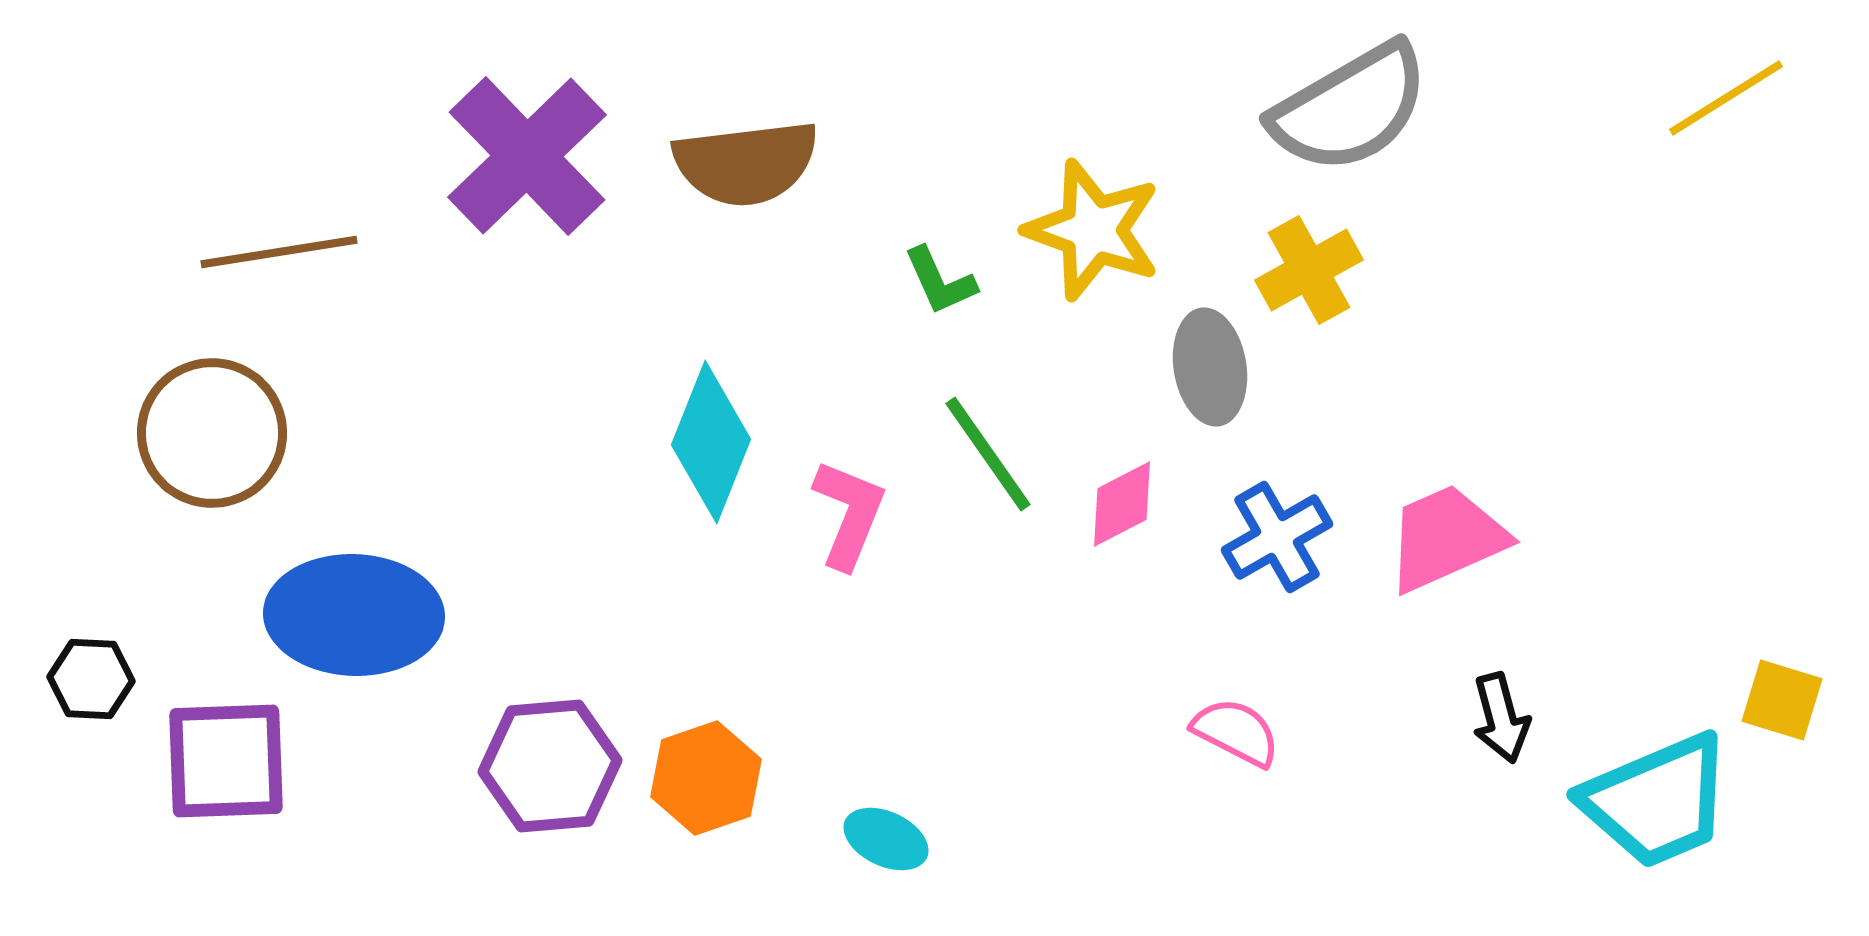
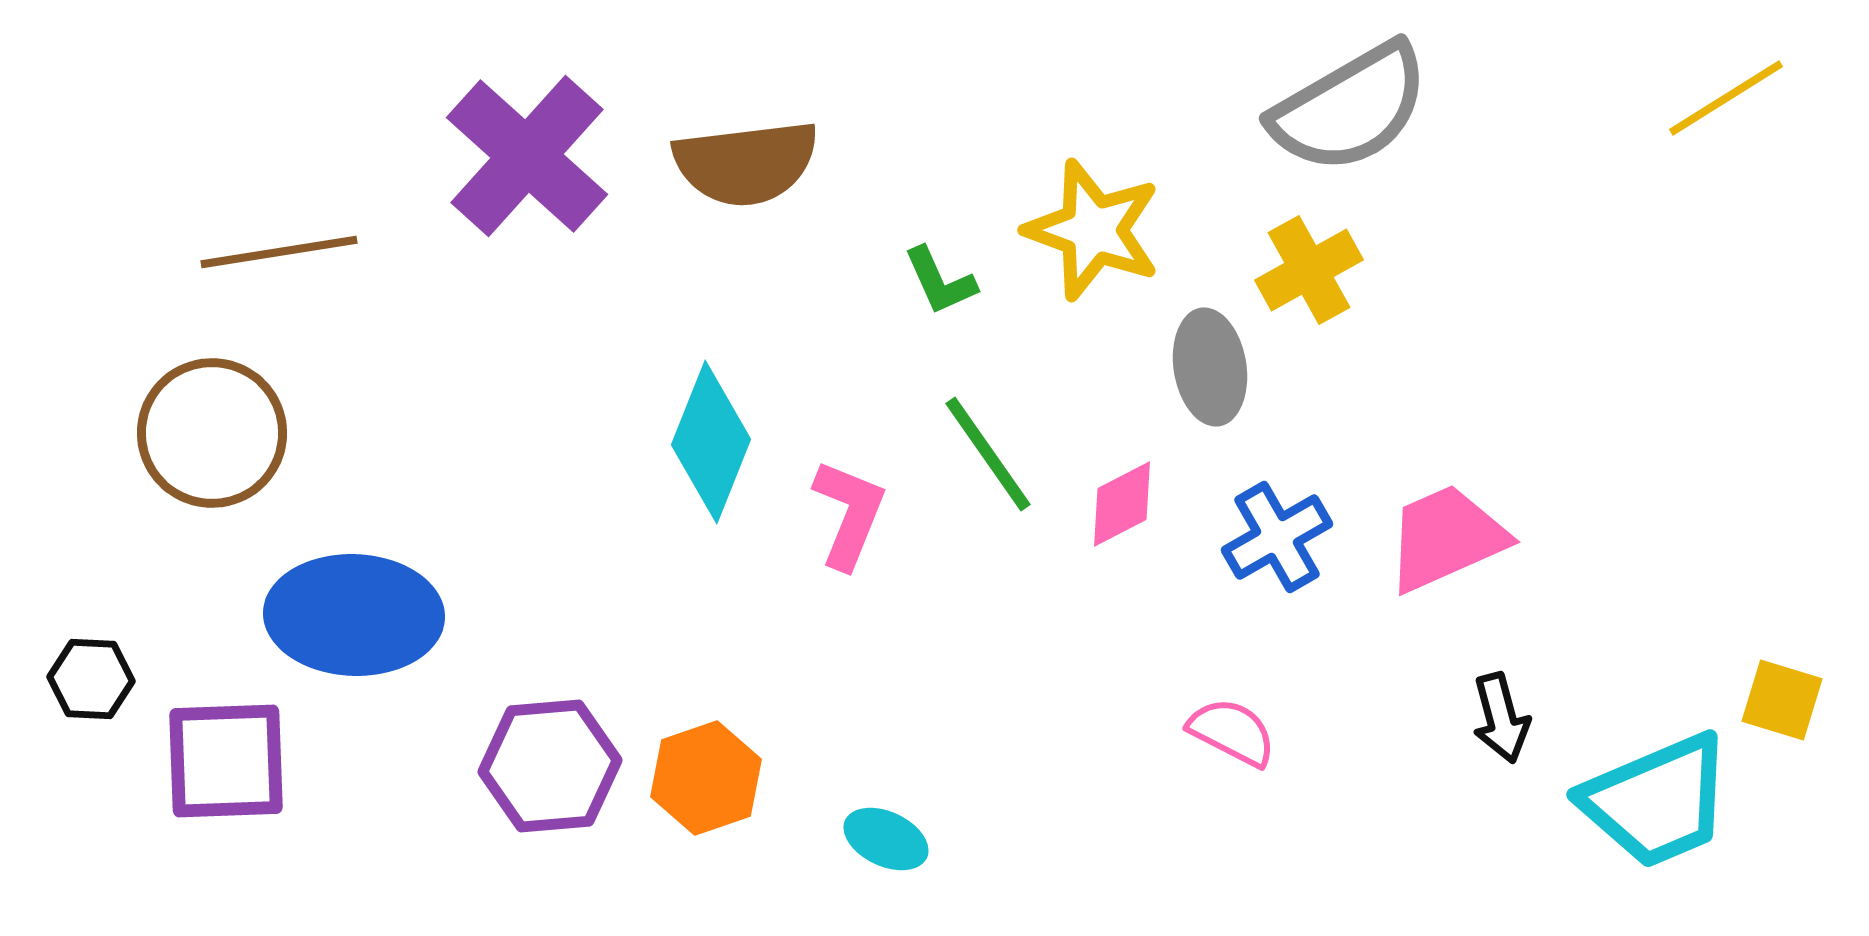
purple cross: rotated 4 degrees counterclockwise
pink semicircle: moved 4 px left
